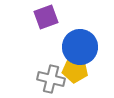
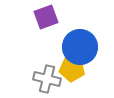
yellow pentagon: moved 3 px left, 1 px up
gray cross: moved 4 px left
